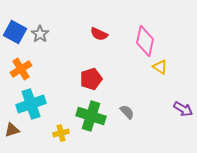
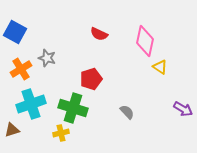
gray star: moved 7 px right, 24 px down; rotated 18 degrees counterclockwise
green cross: moved 18 px left, 8 px up
